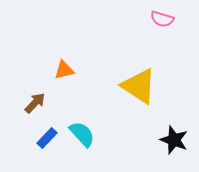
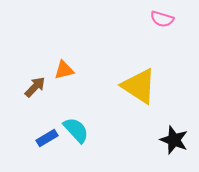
brown arrow: moved 16 px up
cyan semicircle: moved 6 px left, 4 px up
blue rectangle: rotated 15 degrees clockwise
